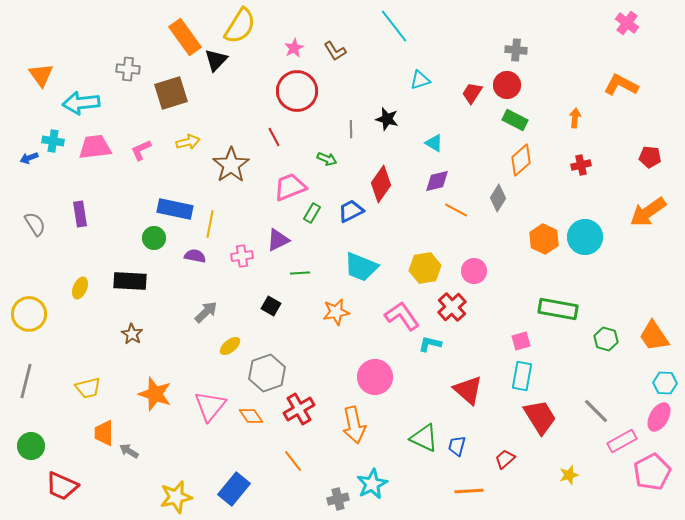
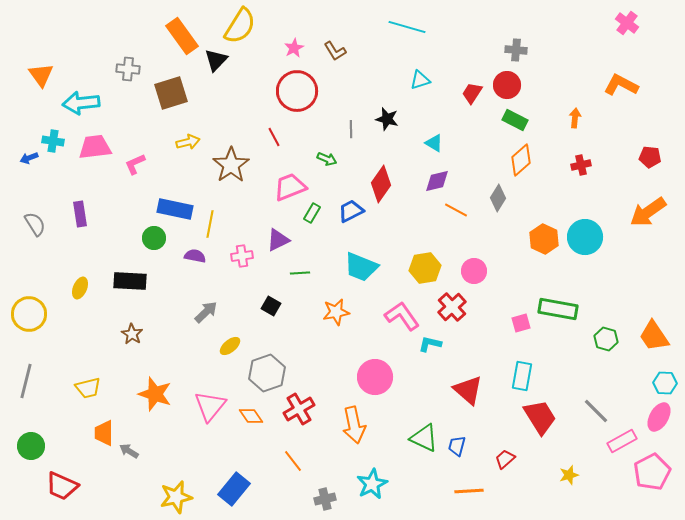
cyan line at (394, 26): moved 13 px right, 1 px down; rotated 36 degrees counterclockwise
orange rectangle at (185, 37): moved 3 px left, 1 px up
pink L-shape at (141, 150): moved 6 px left, 14 px down
pink square at (521, 341): moved 18 px up
gray cross at (338, 499): moved 13 px left
